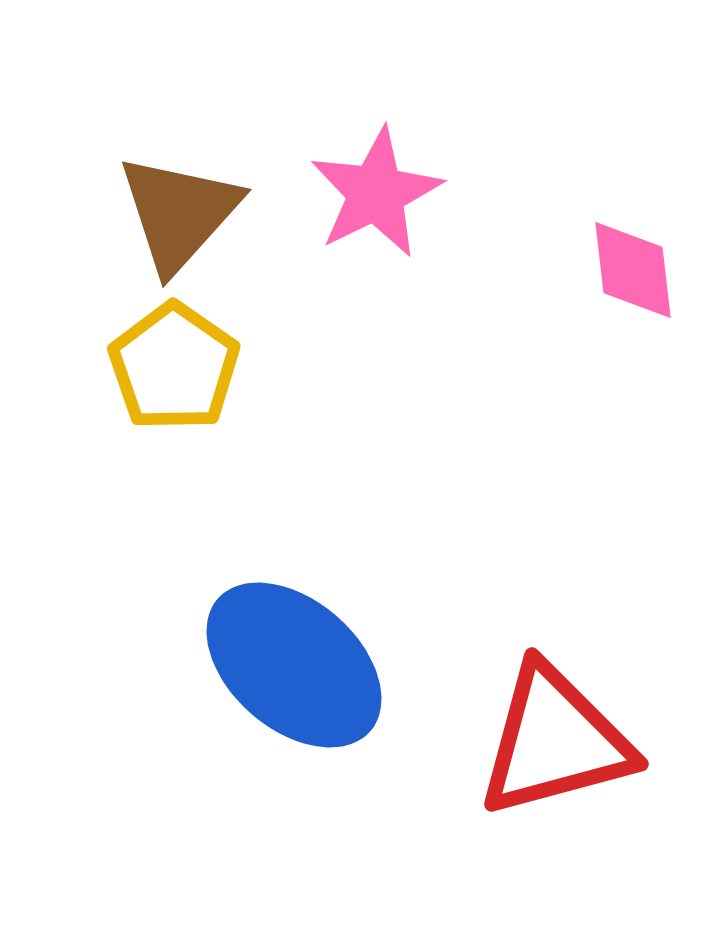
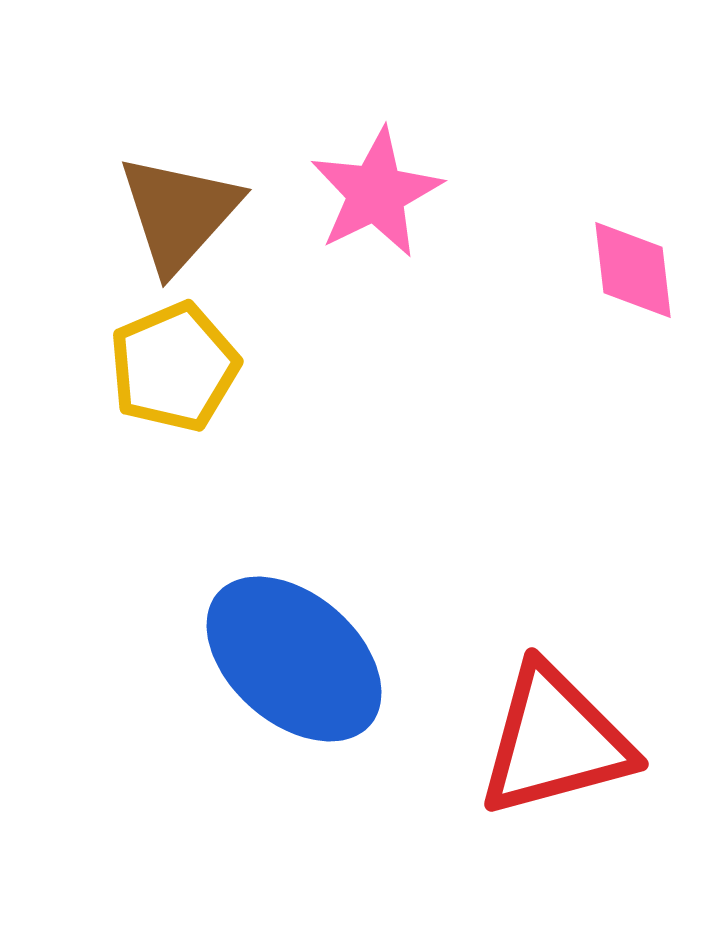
yellow pentagon: rotated 14 degrees clockwise
blue ellipse: moved 6 px up
